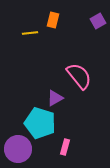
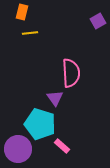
orange rectangle: moved 31 px left, 8 px up
pink semicircle: moved 8 px left, 3 px up; rotated 36 degrees clockwise
purple triangle: rotated 36 degrees counterclockwise
cyan pentagon: moved 1 px down
pink rectangle: moved 3 px left, 1 px up; rotated 63 degrees counterclockwise
